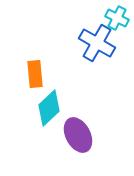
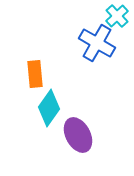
cyan cross: moved 2 px up; rotated 20 degrees clockwise
cyan diamond: rotated 12 degrees counterclockwise
